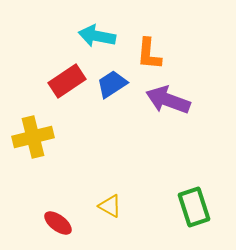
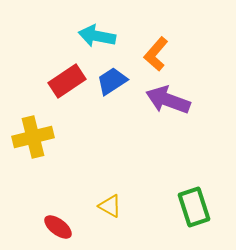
orange L-shape: moved 7 px right; rotated 36 degrees clockwise
blue trapezoid: moved 3 px up
red ellipse: moved 4 px down
